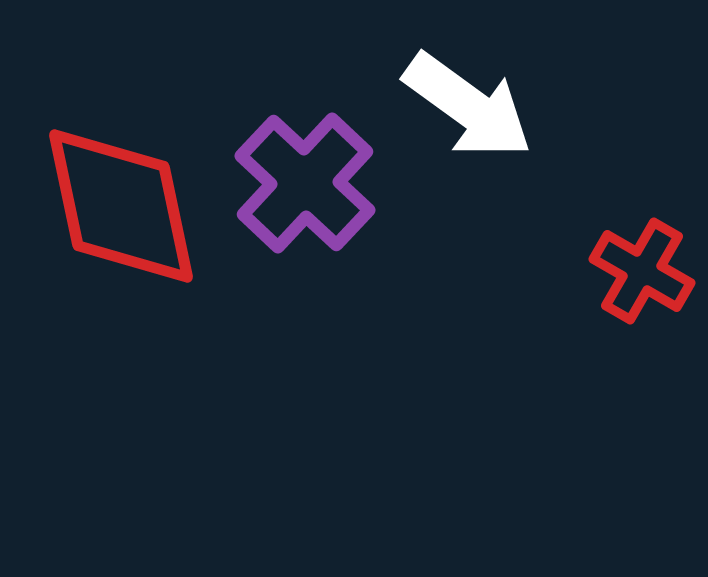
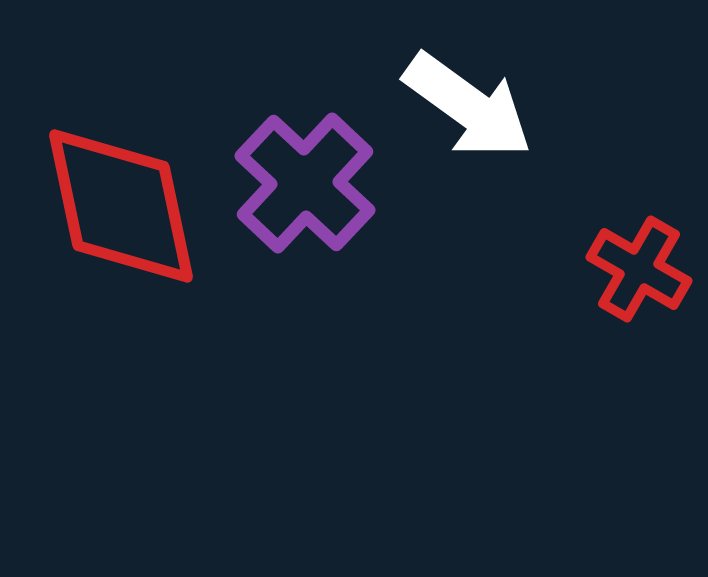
red cross: moved 3 px left, 2 px up
